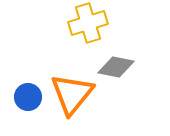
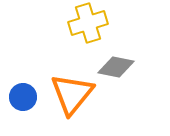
blue circle: moved 5 px left
